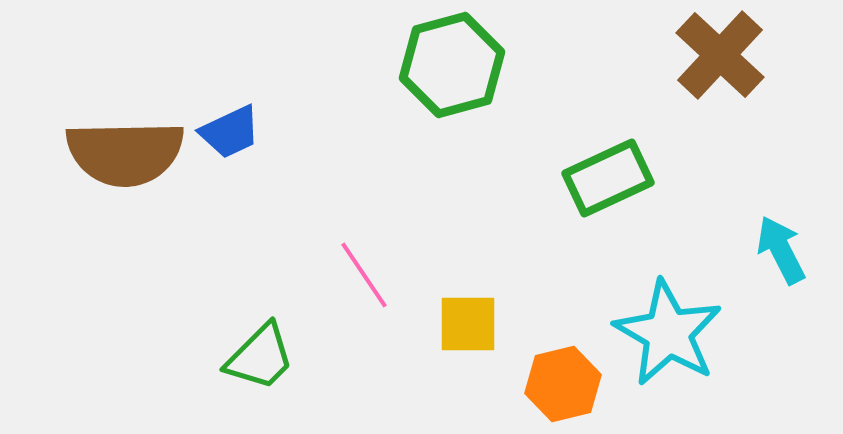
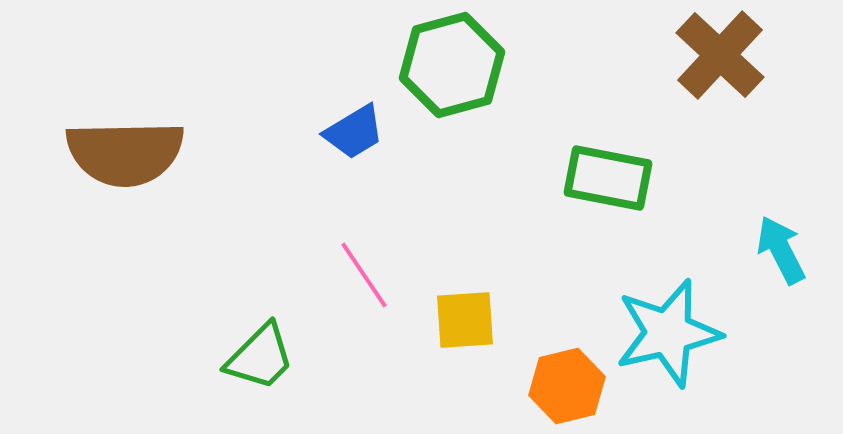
blue trapezoid: moved 124 px right; rotated 6 degrees counterclockwise
green rectangle: rotated 36 degrees clockwise
yellow square: moved 3 px left, 4 px up; rotated 4 degrees counterclockwise
cyan star: rotated 29 degrees clockwise
orange hexagon: moved 4 px right, 2 px down
